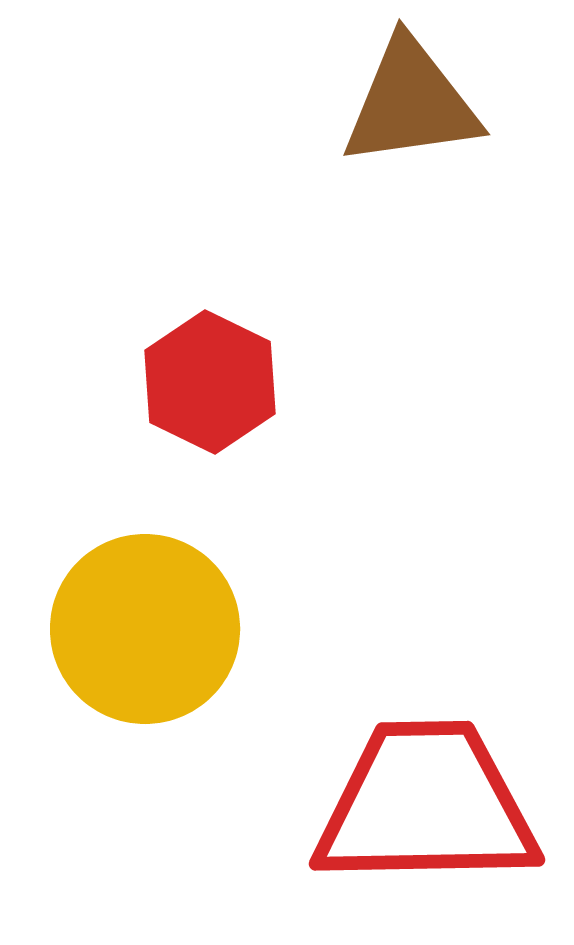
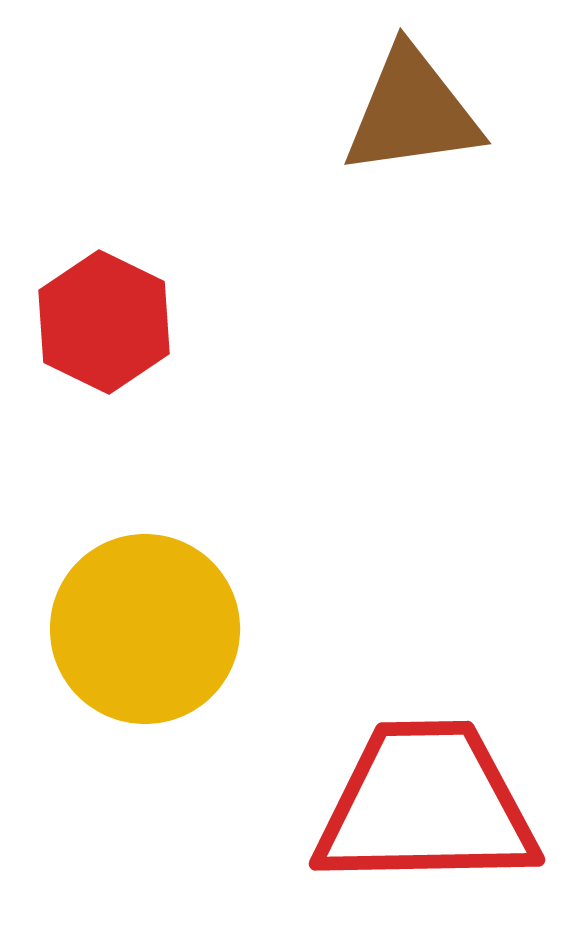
brown triangle: moved 1 px right, 9 px down
red hexagon: moved 106 px left, 60 px up
